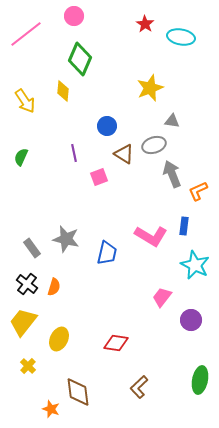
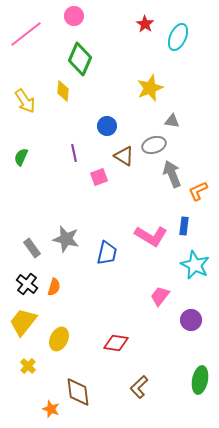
cyan ellipse: moved 3 px left; rotated 76 degrees counterclockwise
brown triangle: moved 2 px down
pink trapezoid: moved 2 px left, 1 px up
